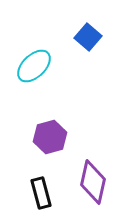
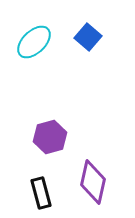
cyan ellipse: moved 24 px up
